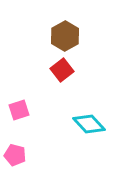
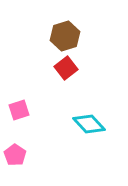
brown hexagon: rotated 12 degrees clockwise
red square: moved 4 px right, 2 px up
pink pentagon: rotated 20 degrees clockwise
